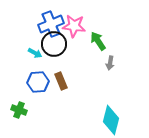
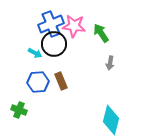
green arrow: moved 3 px right, 8 px up
